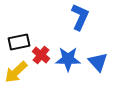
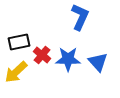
red cross: moved 1 px right
